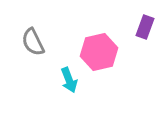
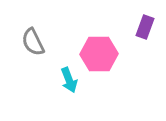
pink hexagon: moved 2 px down; rotated 12 degrees clockwise
